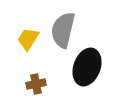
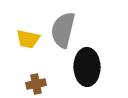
yellow trapezoid: rotated 110 degrees counterclockwise
black ellipse: rotated 21 degrees counterclockwise
